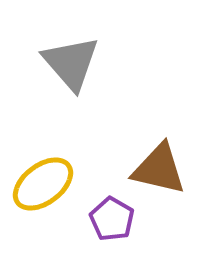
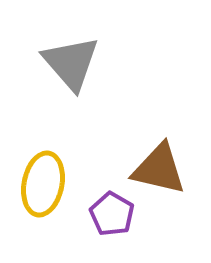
yellow ellipse: rotated 42 degrees counterclockwise
purple pentagon: moved 5 px up
